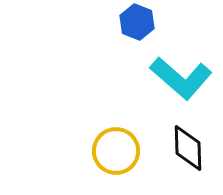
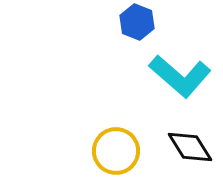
cyan L-shape: moved 1 px left, 2 px up
black diamond: moved 2 px right, 1 px up; rotated 30 degrees counterclockwise
